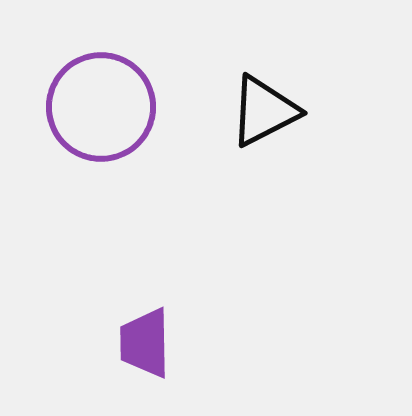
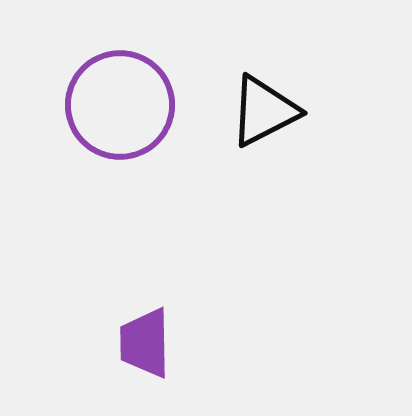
purple circle: moved 19 px right, 2 px up
